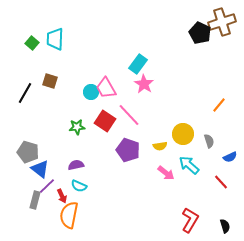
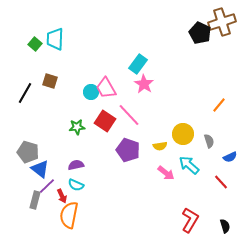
green square: moved 3 px right, 1 px down
cyan semicircle: moved 3 px left, 1 px up
